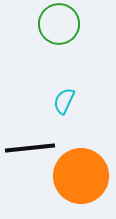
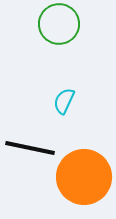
black line: rotated 18 degrees clockwise
orange circle: moved 3 px right, 1 px down
